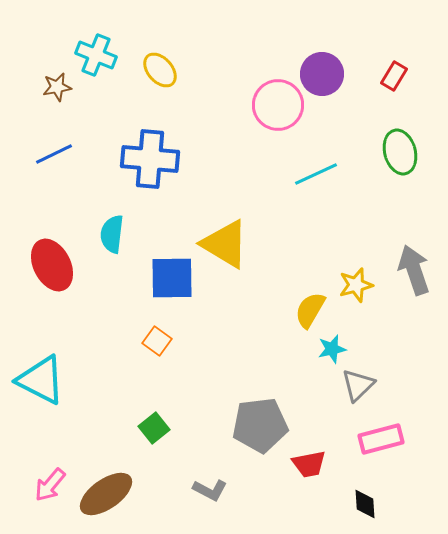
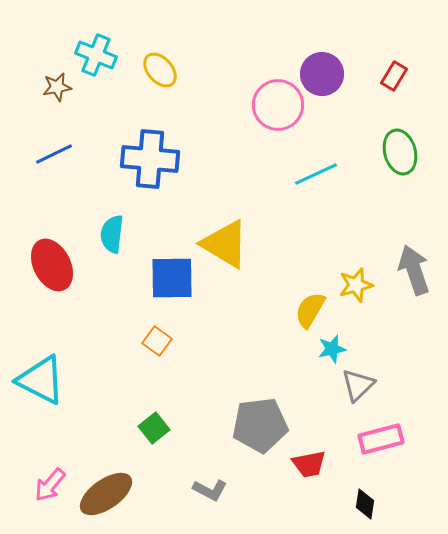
black diamond: rotated 12 degrees clockwise
